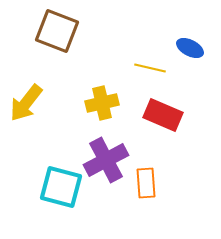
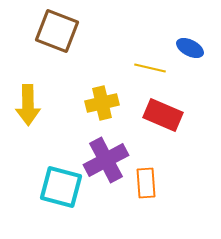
yellow arrow: moved 2 px right, 2 px down; rotated 39 degrees counterclockwise
